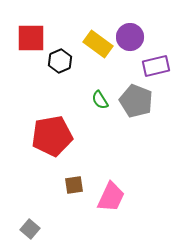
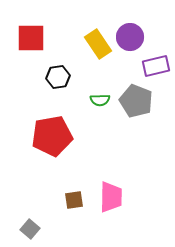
yellow rectangle: rotated 20 degrees clockwise
black hexagon: moved 2 px left, 16 px down; rotated 15 degrees clockwise
green semicircle: rotated 60 degrees counterclockwise
brown square: moved 15 px down
pink trapezoid: rotated 24 degrees counterclockwise
